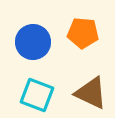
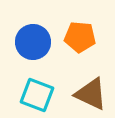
orange pentagon: moved 3 px left, 4 px down
brown triangle: moved 1 px down
